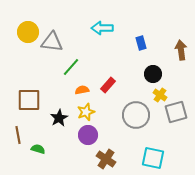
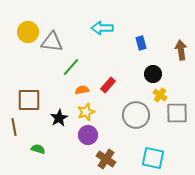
gray square: moved 1 px right, 1 px down; rotated 15 degrees clockwise
brown line: moved 4 px left, 8 px up
